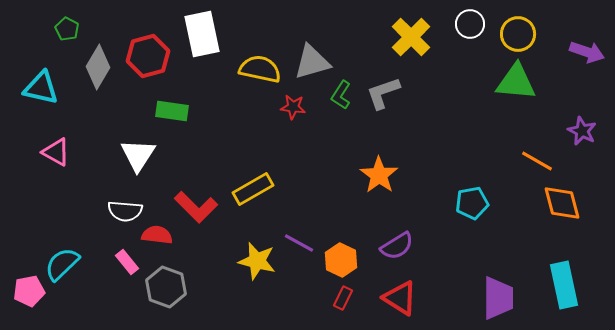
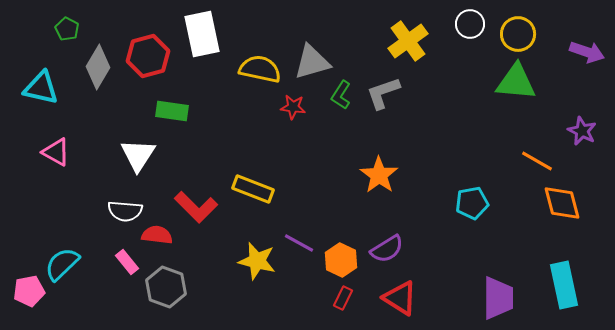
yellow cross: moved 3 px left, 4 px down; rotated 9 degrees clockwise
yellow rectangle: rotated 51 degrees clockwise
purple semicircle: moved 10 px left, 3 px down
